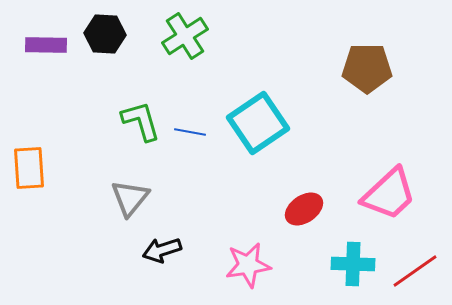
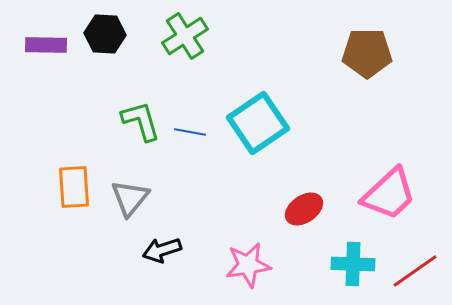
brown pentagon: moved 15 px up
orange rectangle: moved 45 px right, 19 px down
